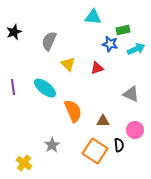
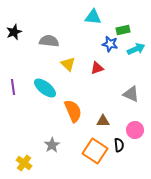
gray semicircle: rotated 72 degrees clockwise
